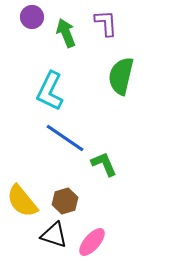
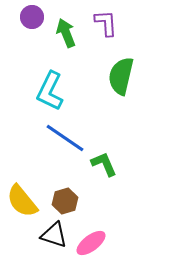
pink ellipse: moved 1 px left, 1 px down; rotated 12 degrees clockwise
